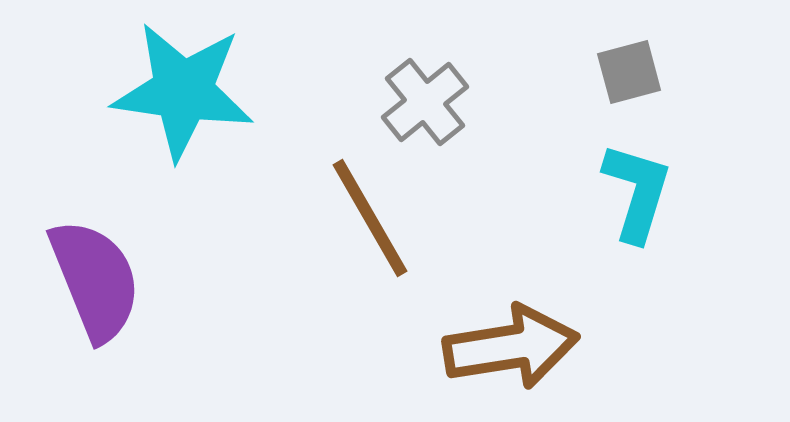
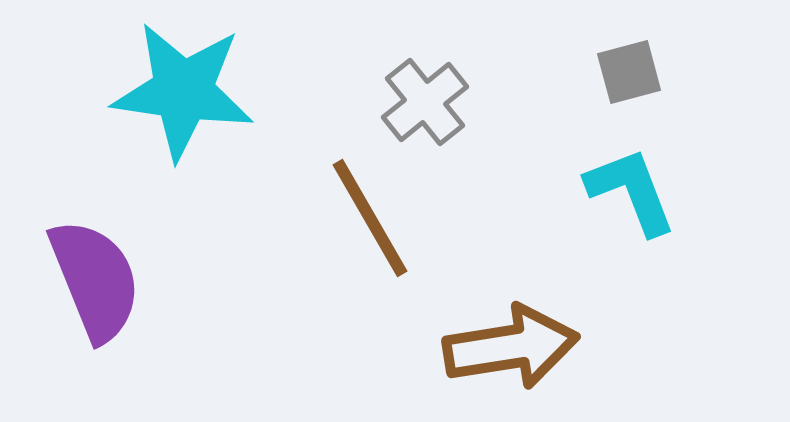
cyan L-shape: moved 6 px left, 1 px up; rotated 38 degrees counterclockwise
